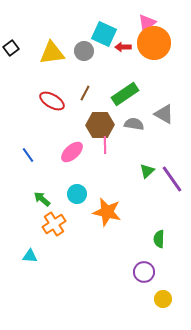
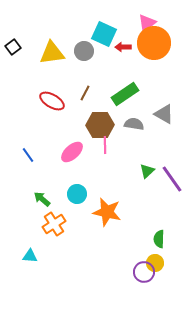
black square: moved 2 px right, 1 px up
yellow circle: moved 8 px left, 36 px up
